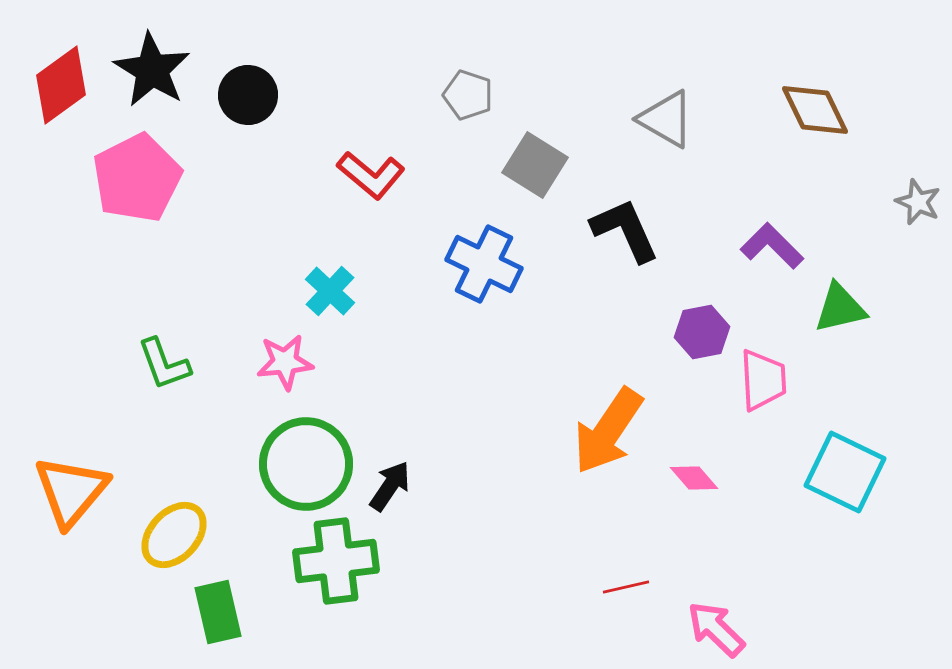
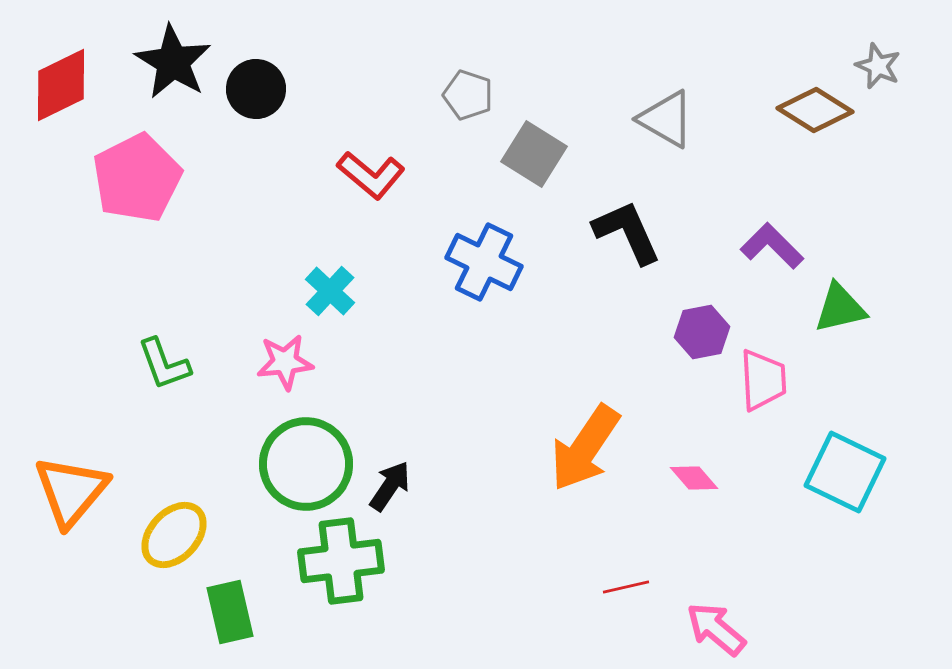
black star: moved 21 px right, 8 px up
red diamond: rotated 10 degrees clockwise
black circle: moved 8 px right, 6 px up
brown diamond: rotated 32 degrees counterclockwise
gray square: moved 1 px left, 11 px up
gray star: moved 40 px left, 136 px up
black L-shape: moved 2 px right, 2 px down
blue cross: moved 2 px up
orange arrow: moved 23 px left, 17 px down
green cross: moved 5 px right
green rectangle: moved 12 px right
pink arrow: rotated 4 degrees counterclockwise
